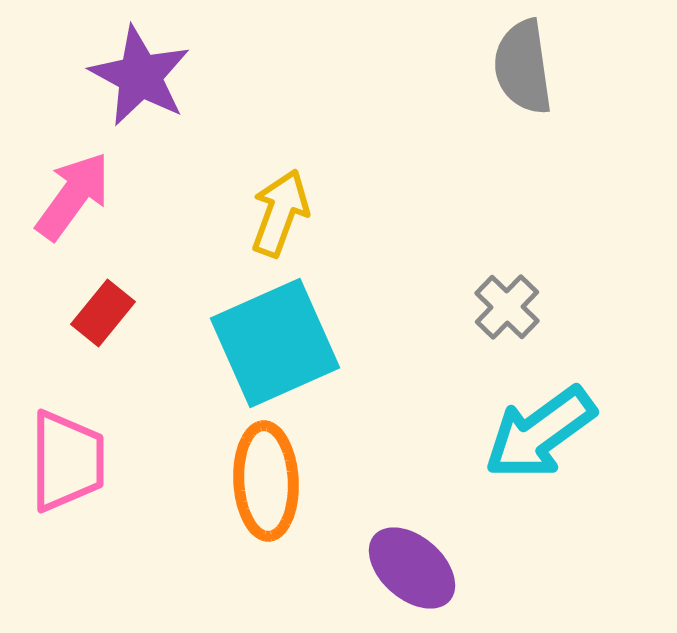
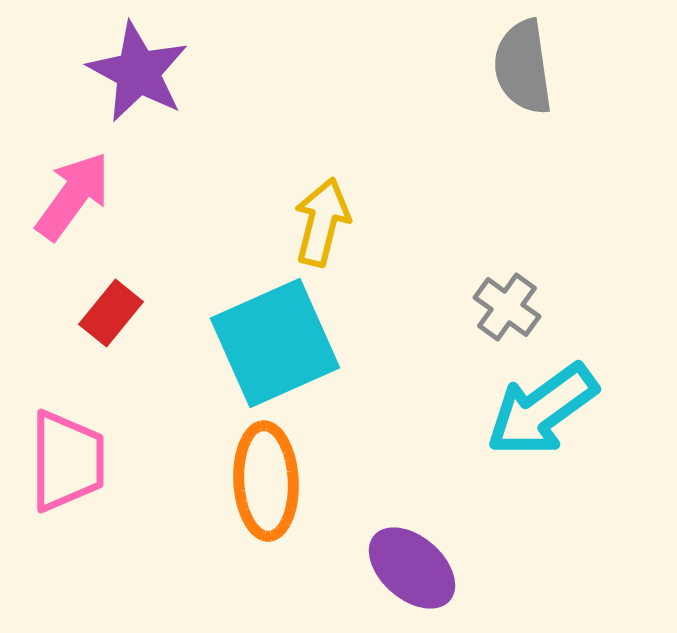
purple star: moved 2 px left, 4 px up
yellow arrow: moved 42 px right, 9 px down; rotated 6 degrees counterclockwise
gray cross: rotated 8 degrees counterclockwise
red rectangle: moved 8 px right
cyan arrow: moved 2 px right, 23 px up
